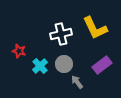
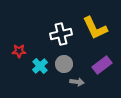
red star: rotated 16 degrees counterclockwise
gray arrow: rotated 136 degrees clockwise
